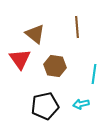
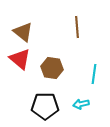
brown triangle: moved 12 px left, 2 px up
red triangle: rotated 15 degrees counterclockwise
brown hexagon: moved 3 px left, 2 px down
black pentagon: rotated 12 degrees clockwise
